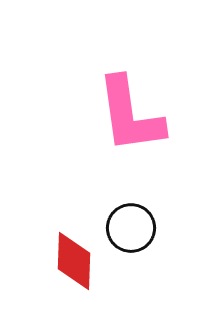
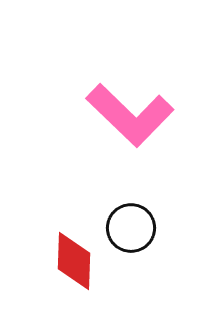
pink L-shape: rotated 38 degrees counterclockwise
